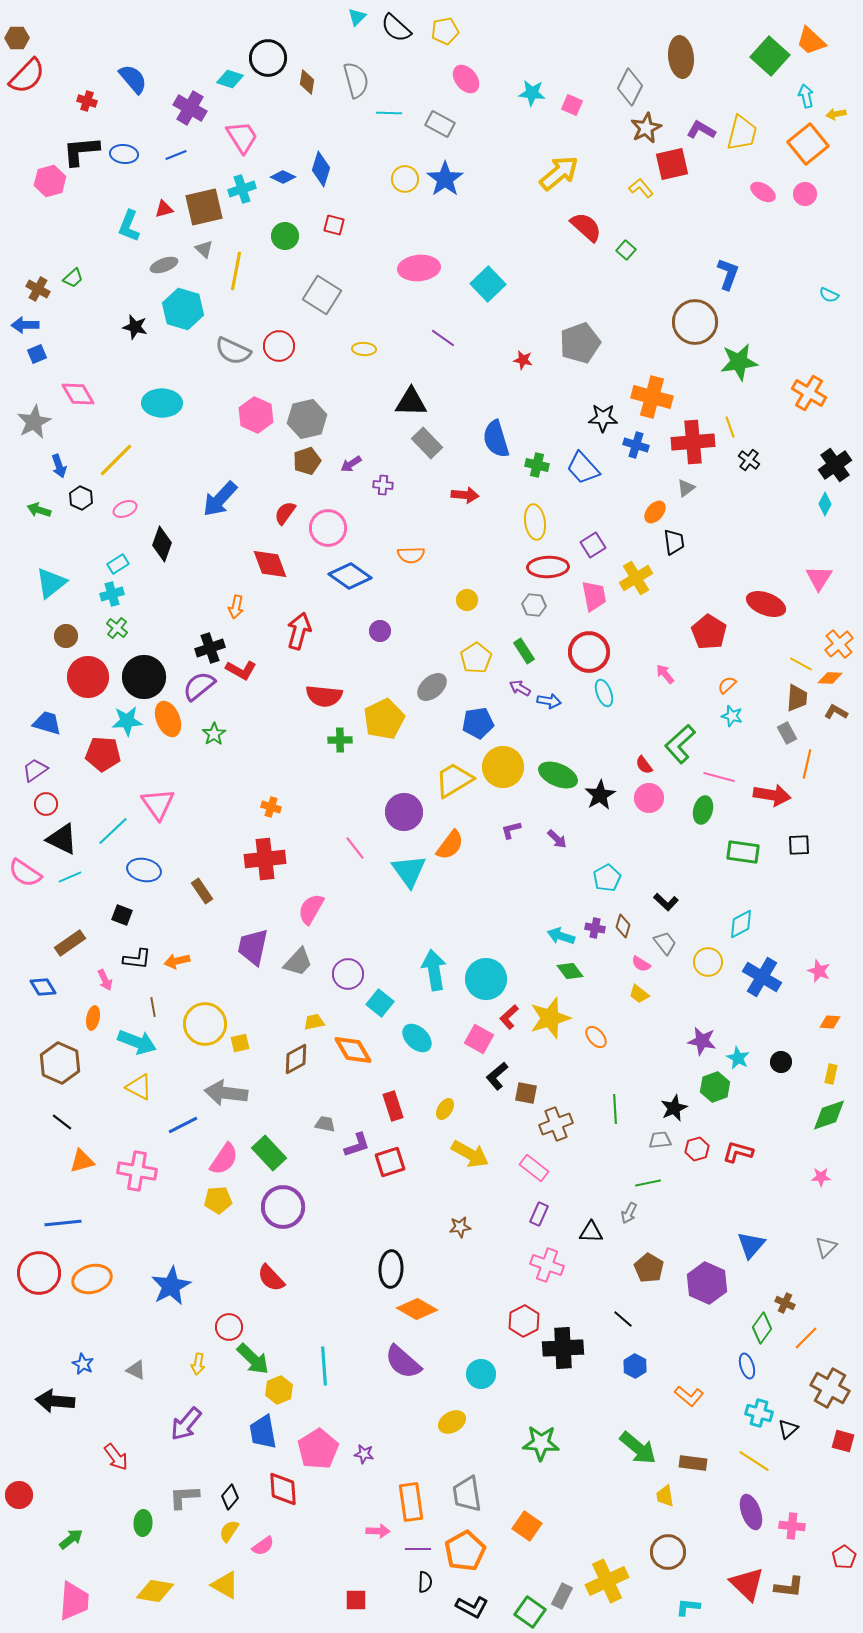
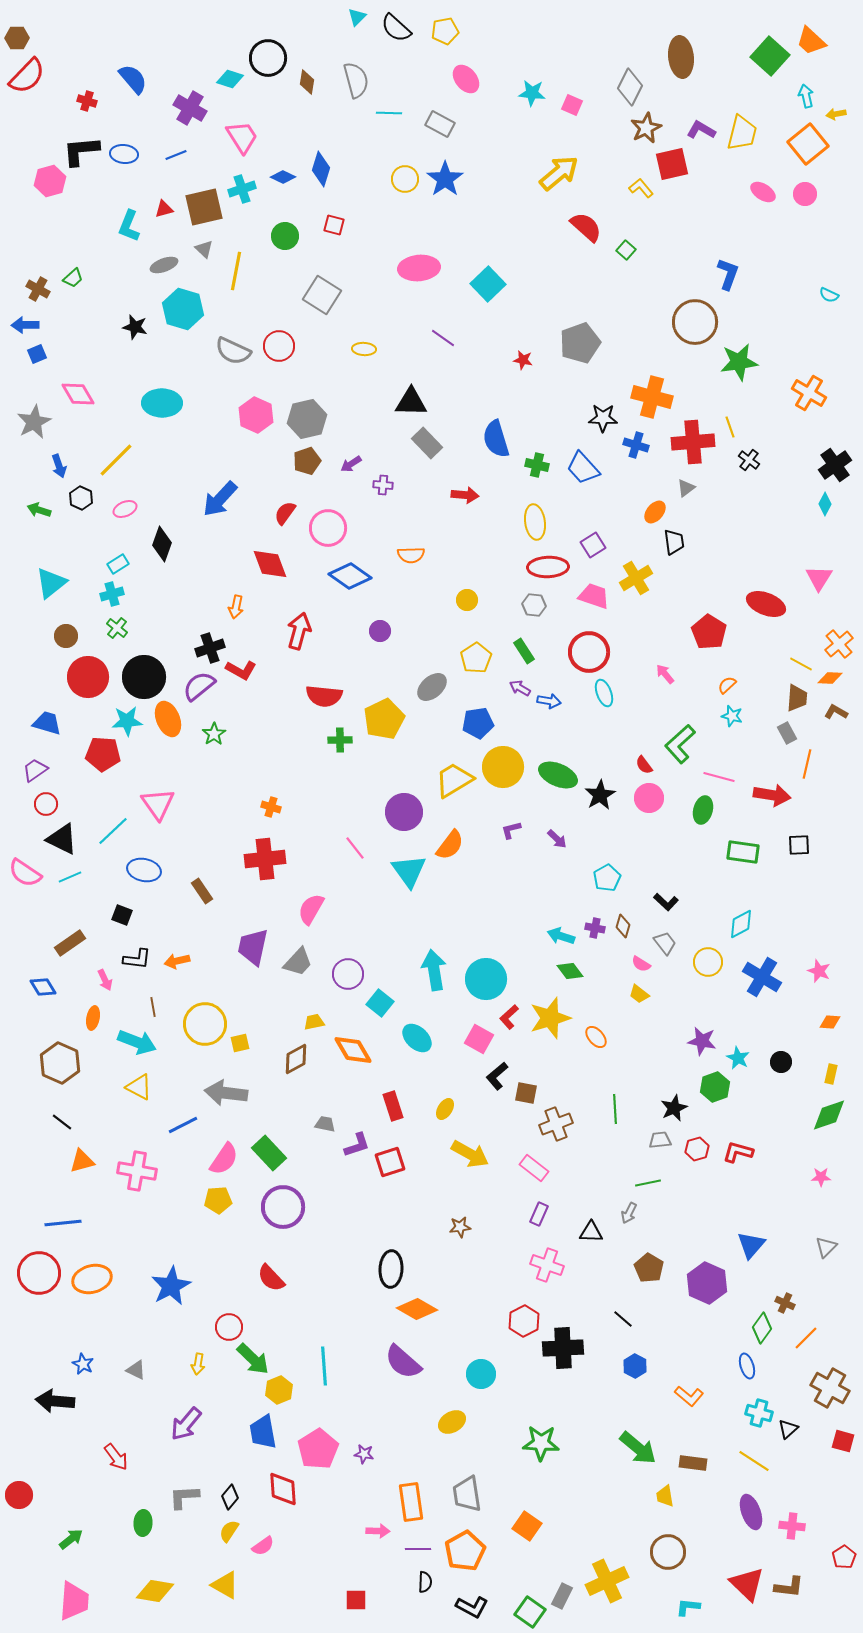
pink trapezoid at (594, 596): rotated 60 degrees counterclockwise
